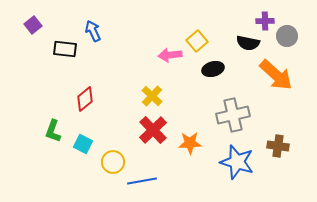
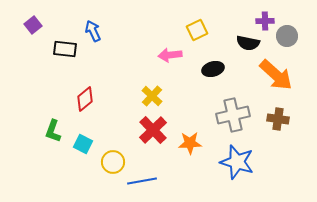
yellow square: moved 11 px up; rotated 15 degrees clockwise
brown cross: moved 27 px up
